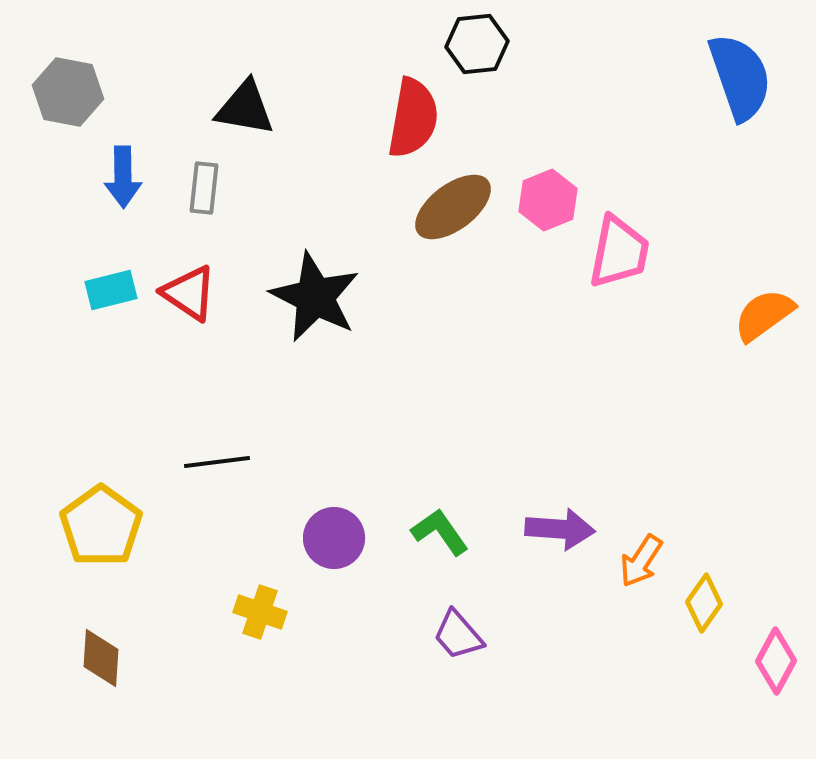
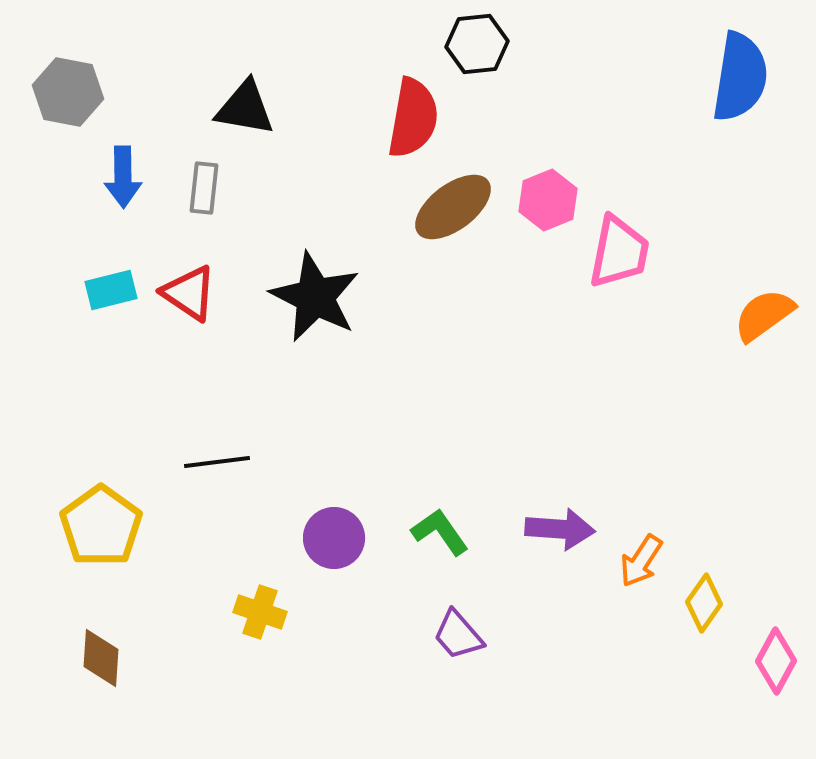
blue semicircle: rotated 28 degrees clockwise
